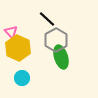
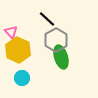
yellow hexagon: moved 2 px down
